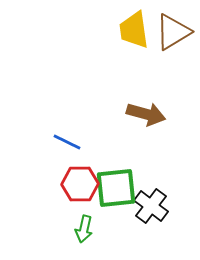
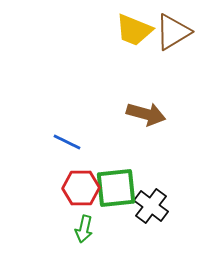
yellow trapezoid: rotated 60 degrees counterclockwise
red hexagon: moved 1 px right, 4 px down
